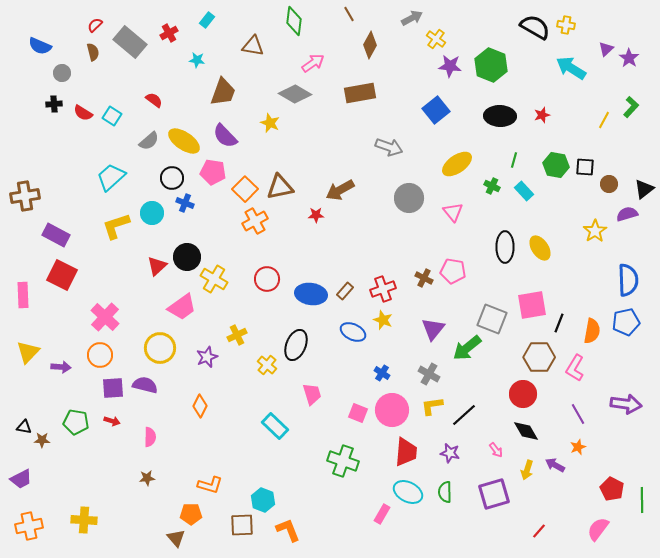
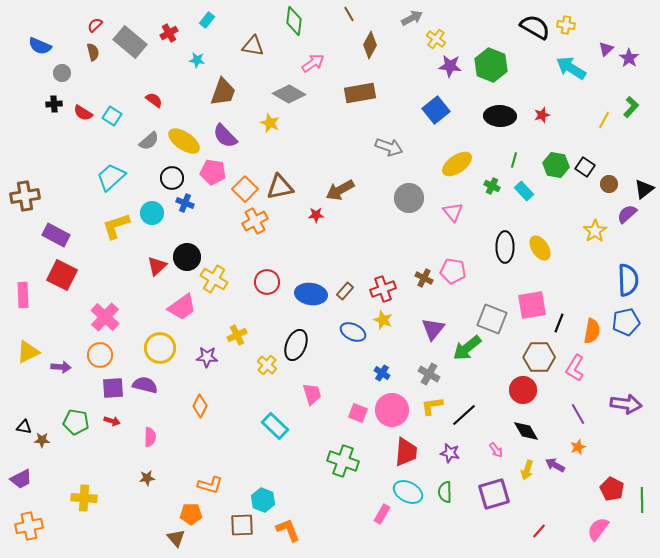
gray diamond at (295, 94): moved 6 px left
black square at (585, 167): rotated 30 degrees clockwise
purple semicircle at (627, 214): rotated 25 degrees counterclockwise
red circle at (267, 279): moved 3 px down
yellow triangle at (28, 352): rotated 20 degrees clockwise
purple star at (207, 357): rotated 25 degrees clockwise
red circle at (523, 394): moved 4 px up
yellow cross at (84, 520): moved 22 px up
